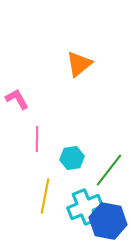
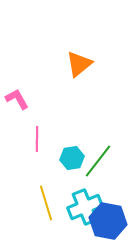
green line: moved 11 px left, 9 px up
yellow line: moved 1 px right, 7 px down; rotated 28 degrees counterclockwise
